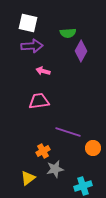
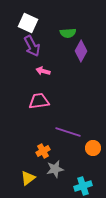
white square: rotated 12 degrees clockwise
purple arrow: rotated 65 degrees clockwise
